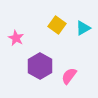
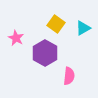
yellow square: moved 1 px left, 1 px up
purple hexagon: moved 5 px right, 13 px up
pink semicircle: rotated 150 degrees clockwise
